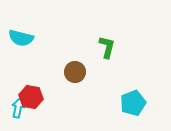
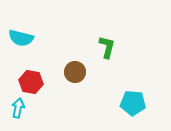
red hexagon: moved 15 px up
cyan pentagon: rotated 25 degrees clockwise
